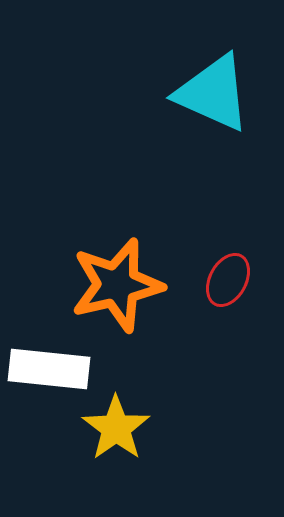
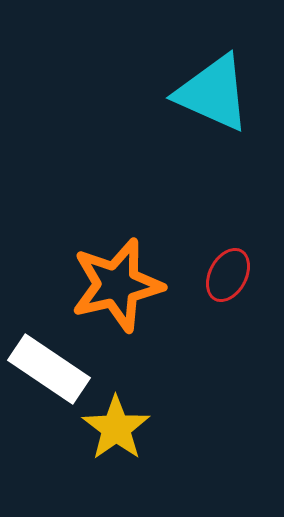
red ellipse: moved 5 px up
white rectangle: rotated 28 degrees clockwise
